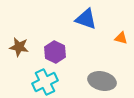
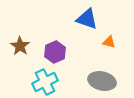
blue triangle: moved 1 px right
orange triangle: moved 12 px left, 4 px down
brown star: moved 1 px right, 1 px up; rotated 24 degrees clockwise
purple hexagon: rotated 10 degrees clockwise
